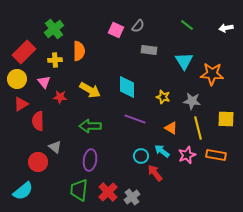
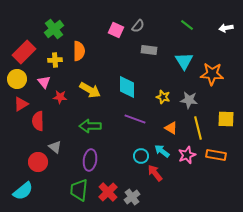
gray star: moved 3 px left, 1 px up
